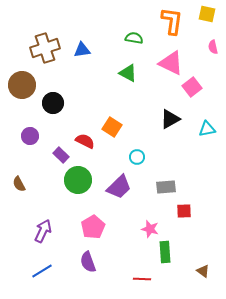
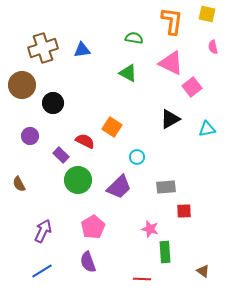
brown cross: moved 2 px left
